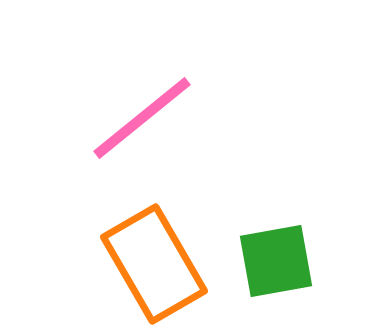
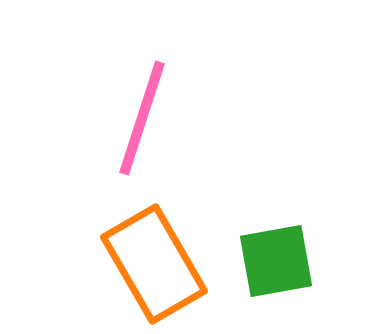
pink line: rotated 33 degrees counterclockwise
